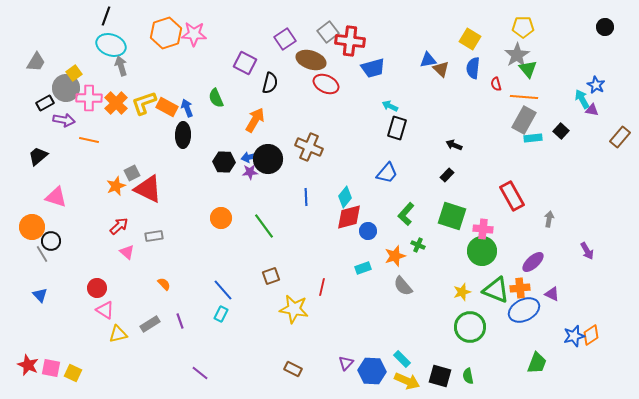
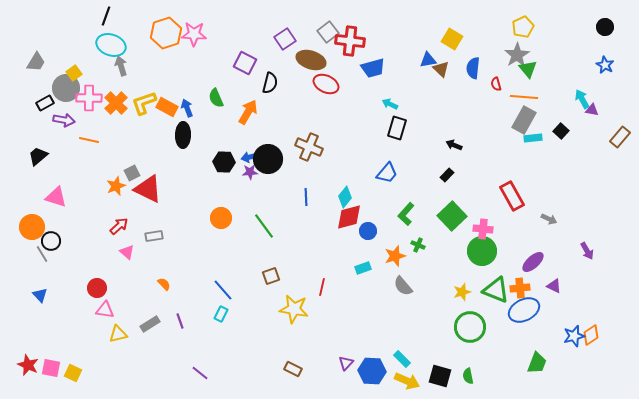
yellow pentagon at (523, 27): rotated 25 degrees counterclockwise
yellow square at (470, 39): moved 18 px left
blue star at (596, 85): moved 9 px right, 20 px up
cyan arrow at (390, 106): moved 2 px up
orange arrow at (255, 120): moved 7 px left, 8 px up
green square at (452, 216): rotated 28 degrees clockwise
gray arrow at (549, 219): rotated 105 degrees clockwise
purple triangle at (552, 294): moved 2 px right, 8 px up
pink triangle at (105, 310): rotated 24 degrees counterclockwise
